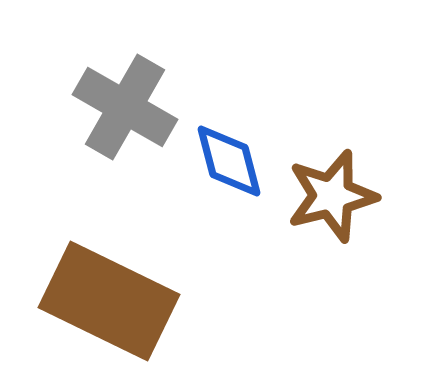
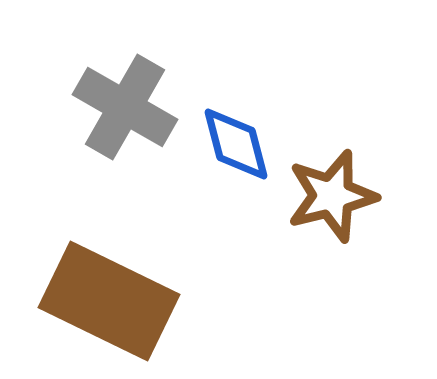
blue diamond: moved 7 px right, 17 px up
